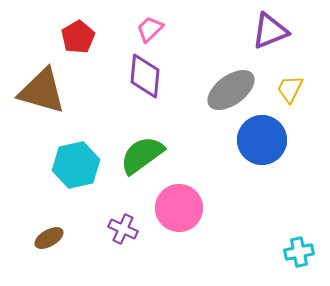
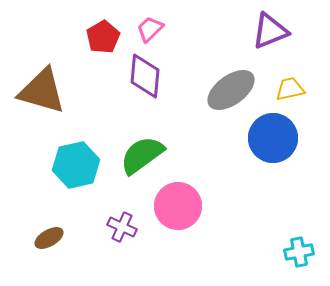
red pentagon: moved 25 px right
yellow trapezoid: rotated 52 degrees clockwise
blue circle: moved 11 px right, 2 px up
pink circle: moved 1 px left, 2 px up
purple cross: moved 1 px left, 2 px up
